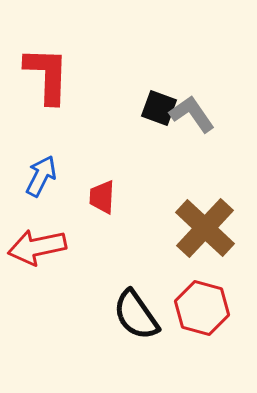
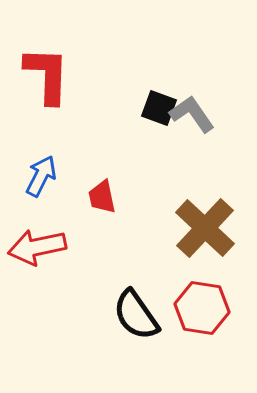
red trapezoid: rotated 15 degrees counterclockwise
red hexagon: rotated 6 degrees counterclockwise
